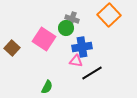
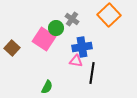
gray cross: rotated 16 degrees clockwise
green circle: moved 10 px left
black line: rotated 50 degrees counterclockwise
